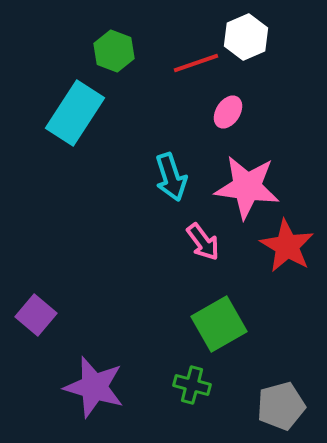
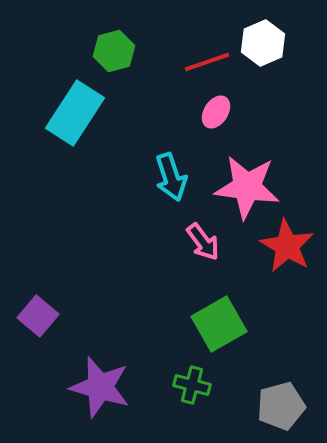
white hexagon: moved 17 px right, 6 px down
green hexagon: rotated 24 degrees clockwise
red line: moved 11 px right, 1 px up
pink ellipse: moved 12 px left
purple square: moved 2 px right, 1 px down
purple star: moved 6 px right
